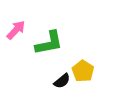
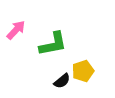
green L-shape: moved 4 px right, 1 px down
yellow pentagon: rotated 20 degrees clockwise
